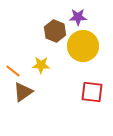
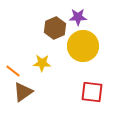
brown hexagon: moved 3 px up; rotated 15 degrees clockwise
yellow star: moved 1 px right, 2 px up
